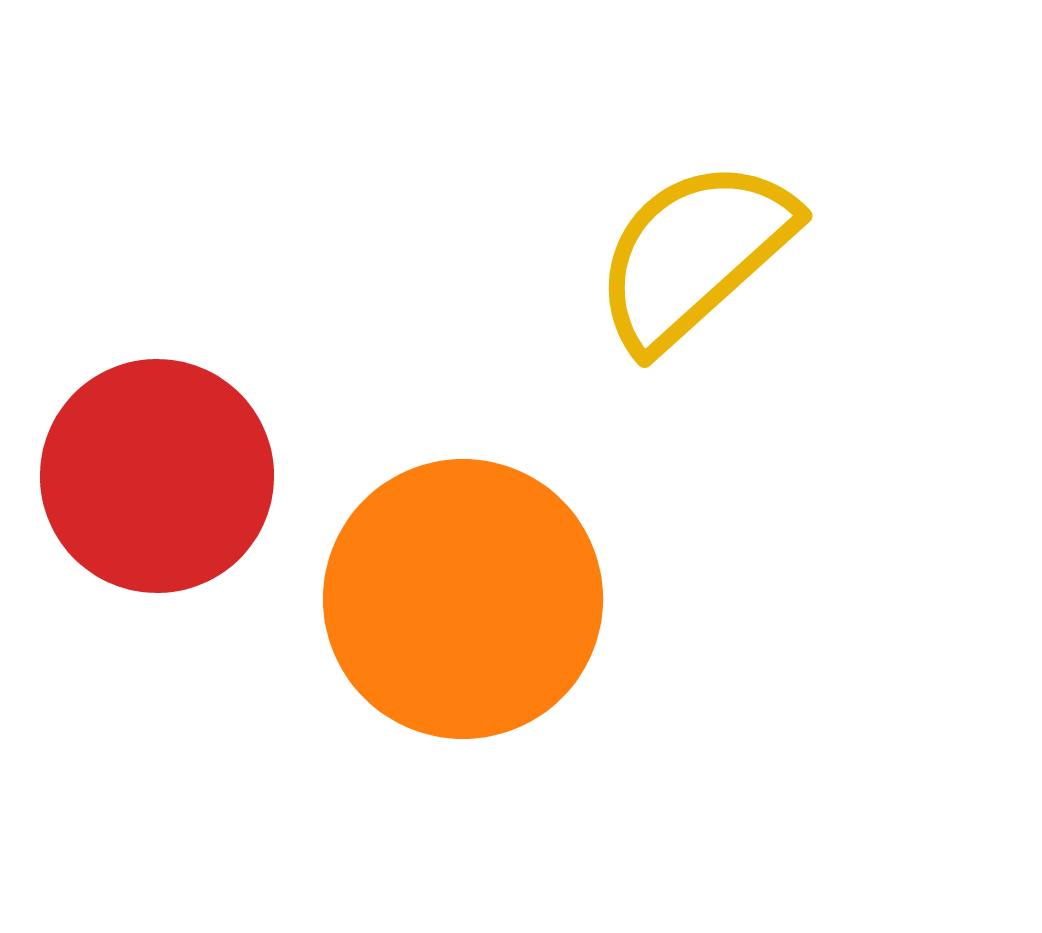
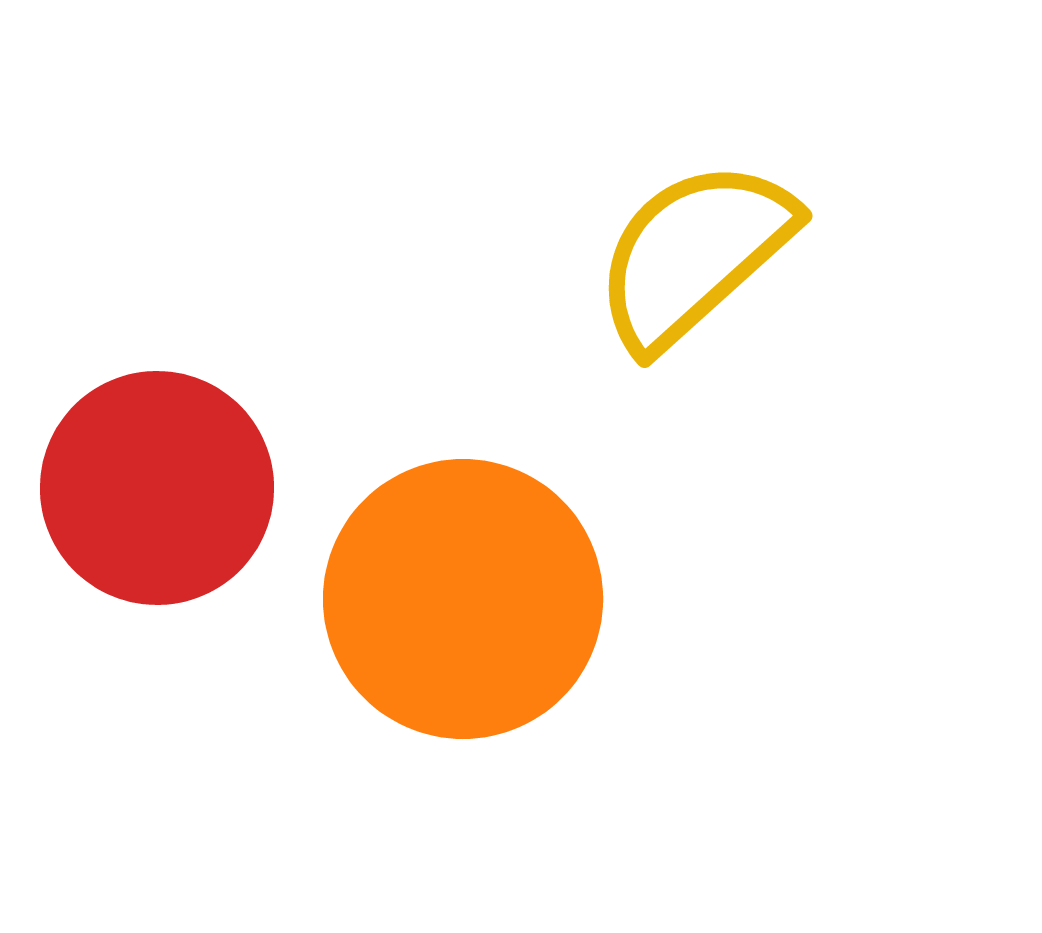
red circle: moved 12 px down
